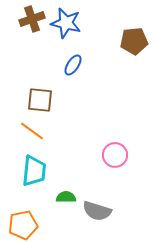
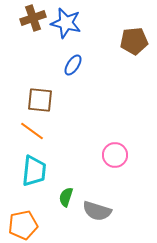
brown cross: moved 1 px right, 1 px up
green semicircle: rotated 72 degrees counterclockwise
